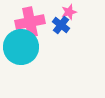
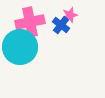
pink star: moved 1 px right, 3 px down
cyan circle: moved 1 px left
